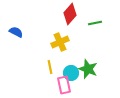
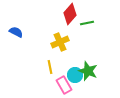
green line: moved 8 px left
green star: moved 2 px down
cyan circle: moved 4 px right, 2 px down
pink rectangle: rotated 18 degrees counterclockwise
